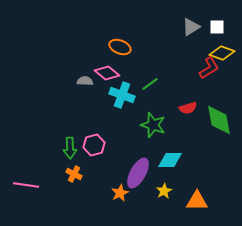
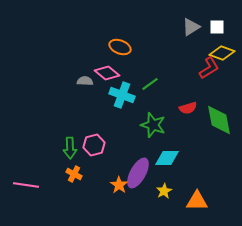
cyan diamond: moved 3 px left, 2 px up
orange star: moved 1 px left, 8 px up; rotated 12 degrees counterclockwise
